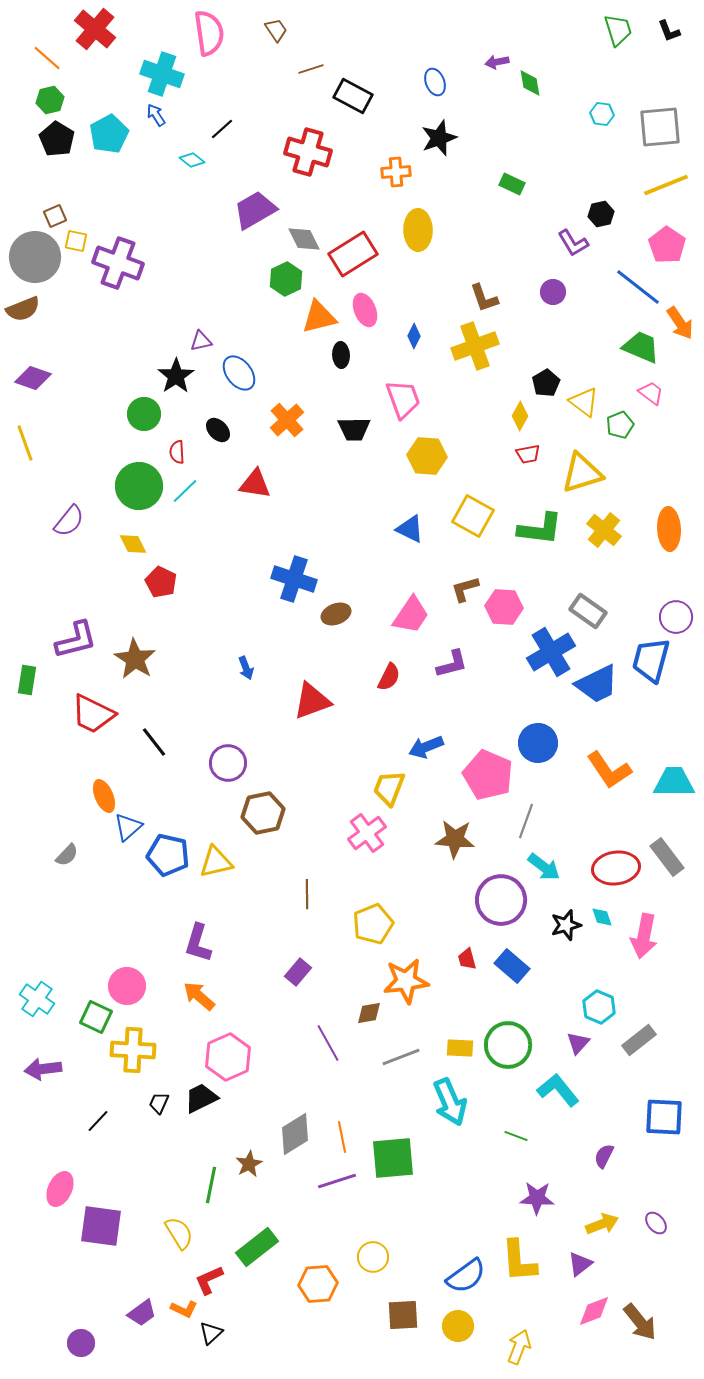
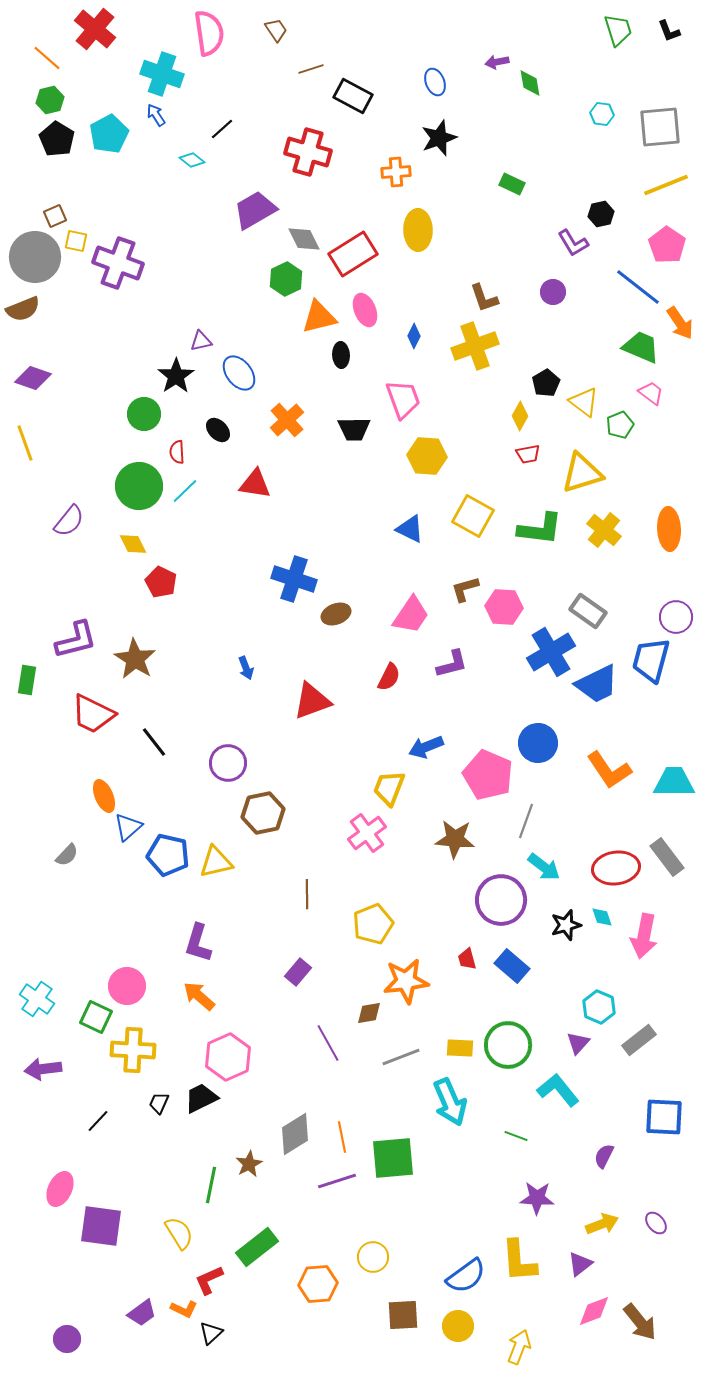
purple circle at (81, 1343): moved 14 px left, 4 px up
